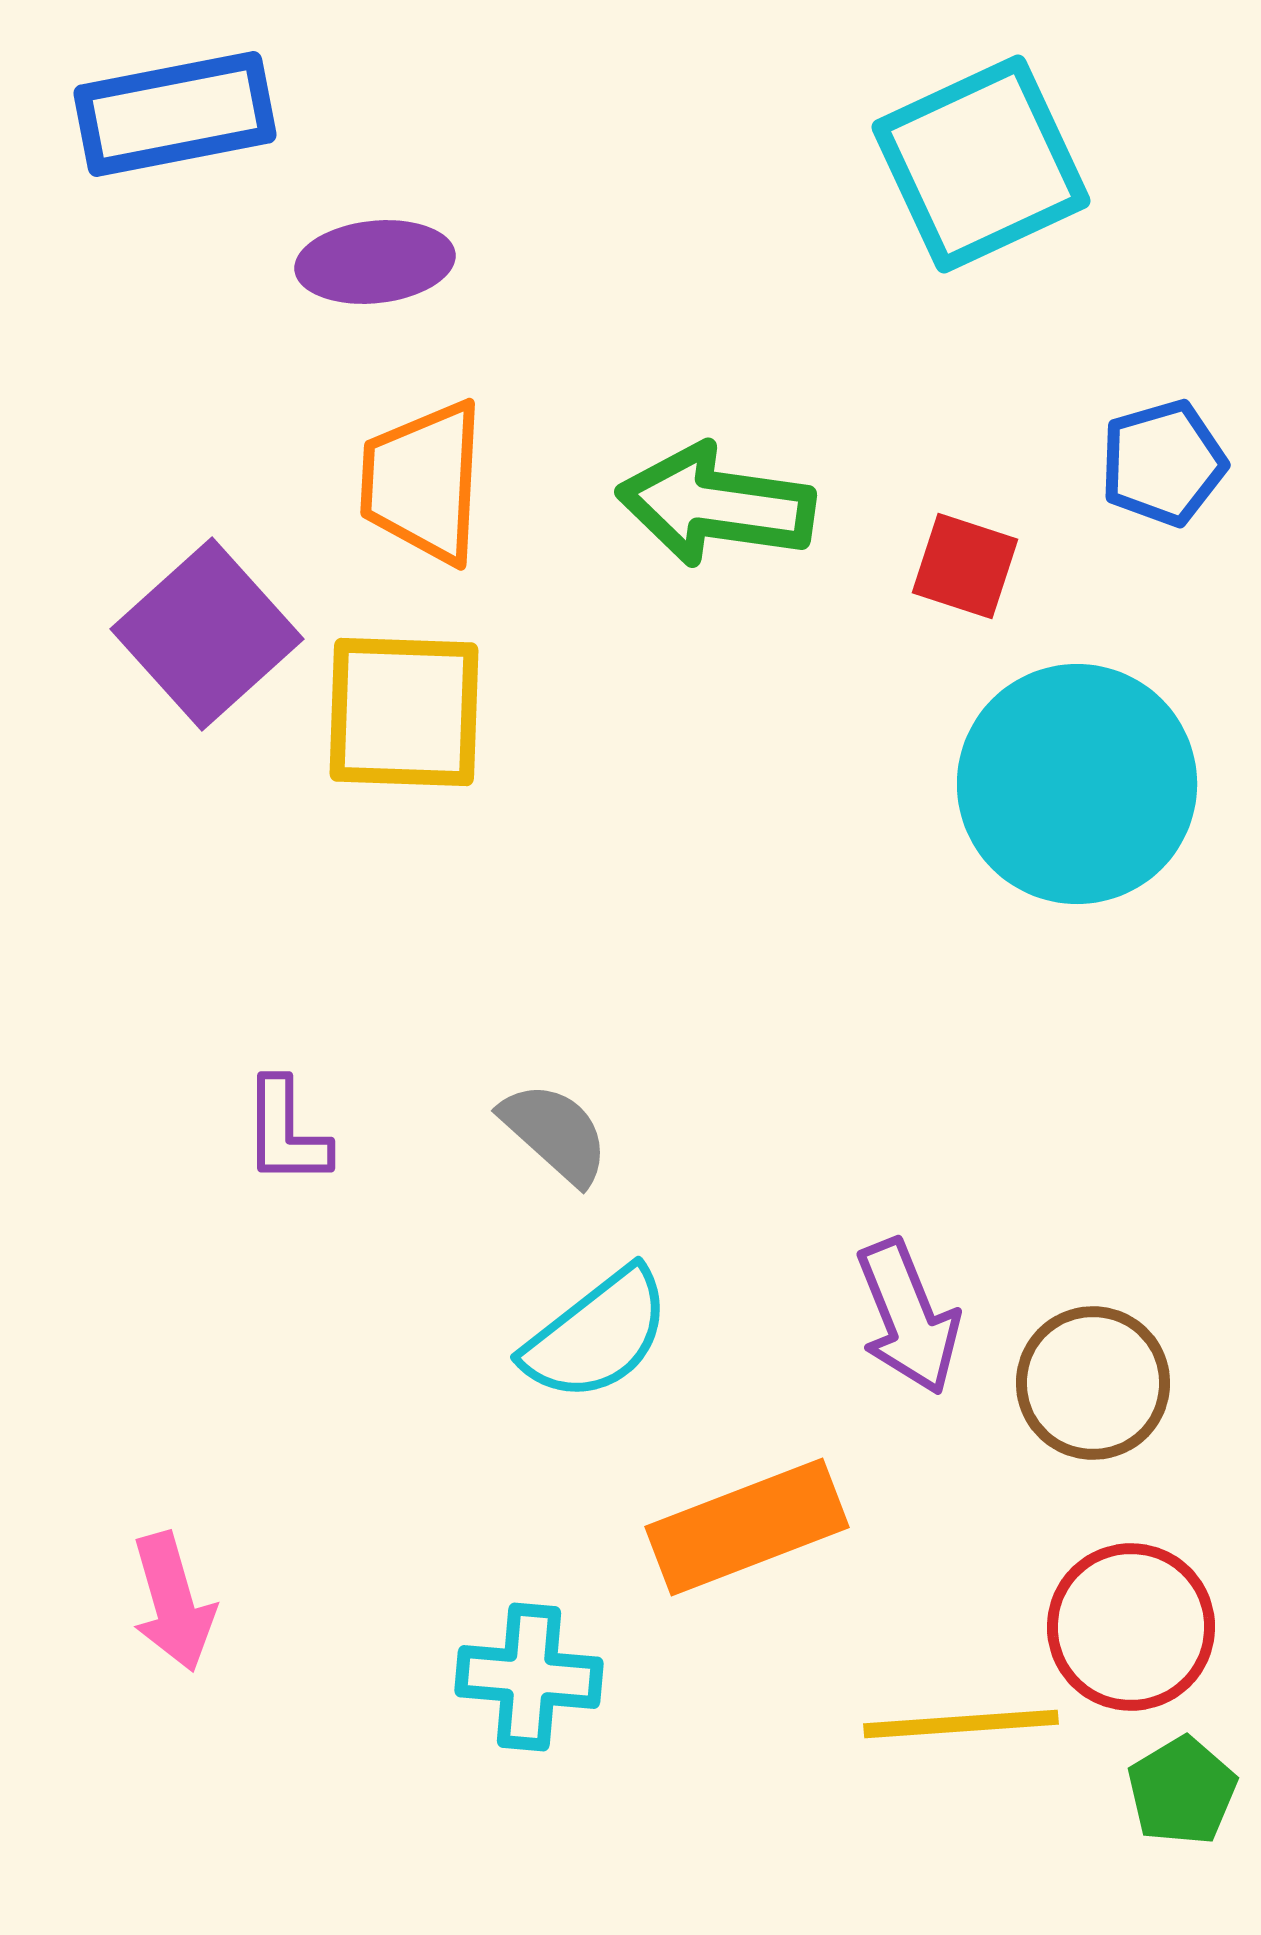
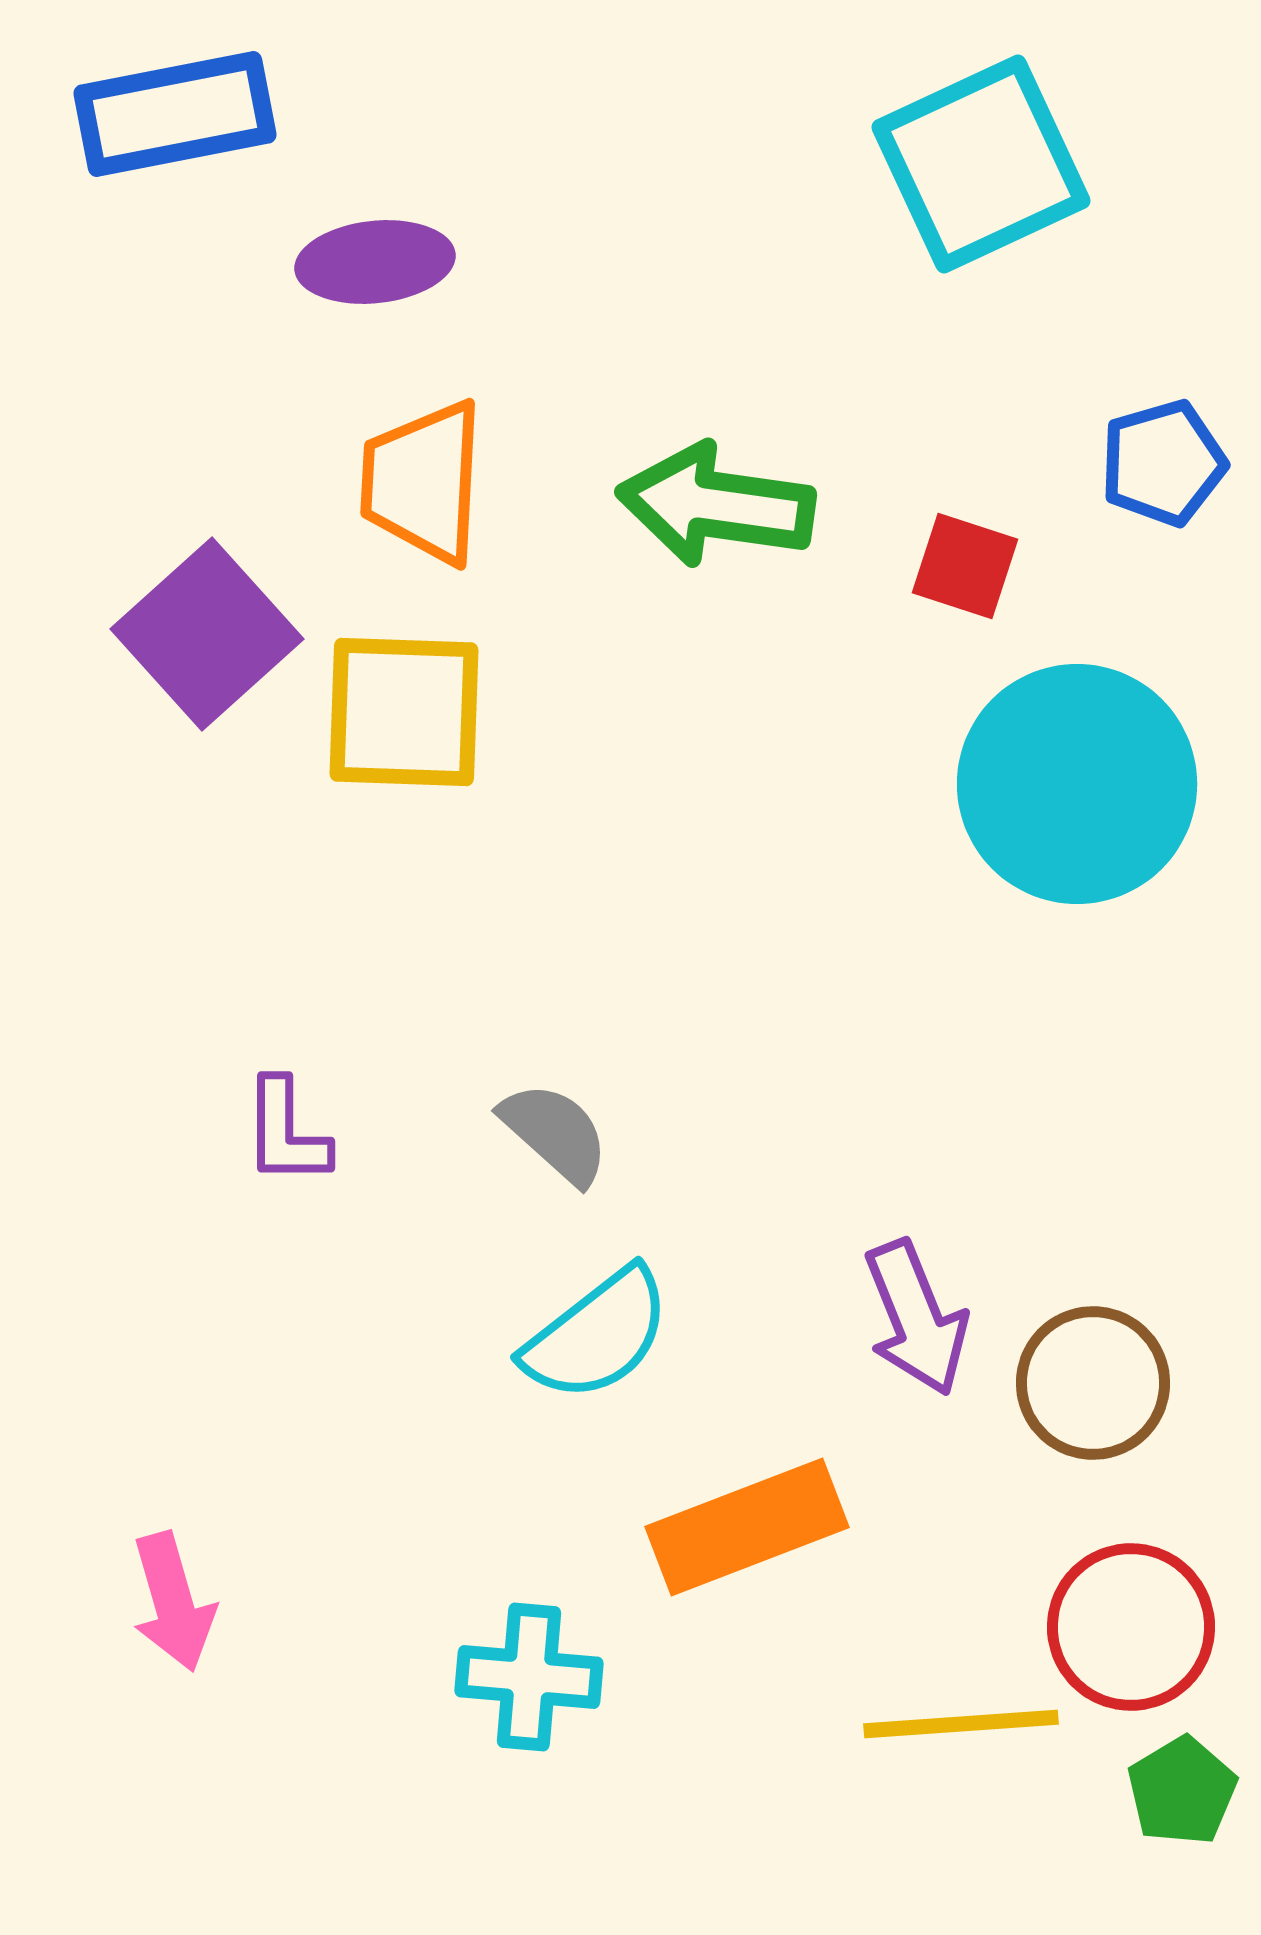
purple arrow: moved 8 px right, 1 px down
